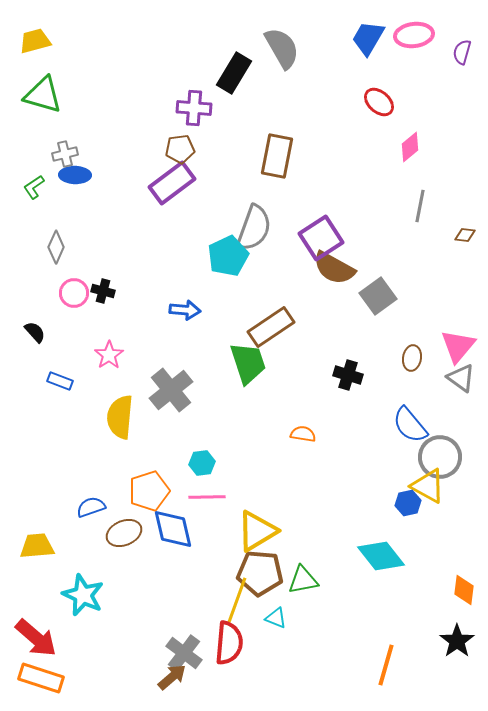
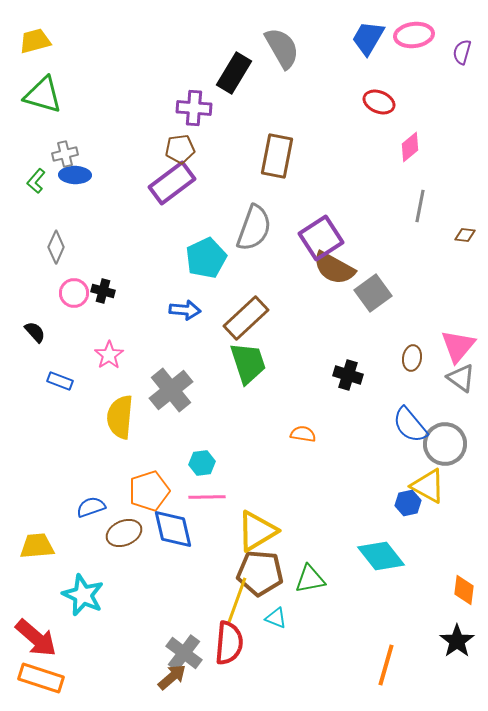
red ellipse at (379, 102): rotated 20 degrees counterclockwise
green L-shape at (34, 187): moved 2 px right, 6 px up; rotated 15 degrees counterclockwise
cyan pentagon at (228, 256): moved 22 px left, 2 px down
gray square at (378, 296): moved 5 px left, 3 px up
brown rectangle at (271, 327): moved 25 px left, 9 px up; rotated 9 degrees counterclockwise
gray circle at (440, 457): moved 5 px right, 13 px up
green triangle at (303, 580): moved 7 px right, 1 px up
